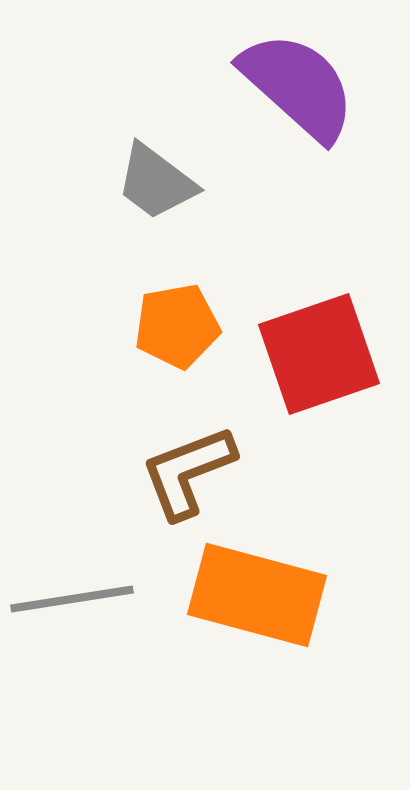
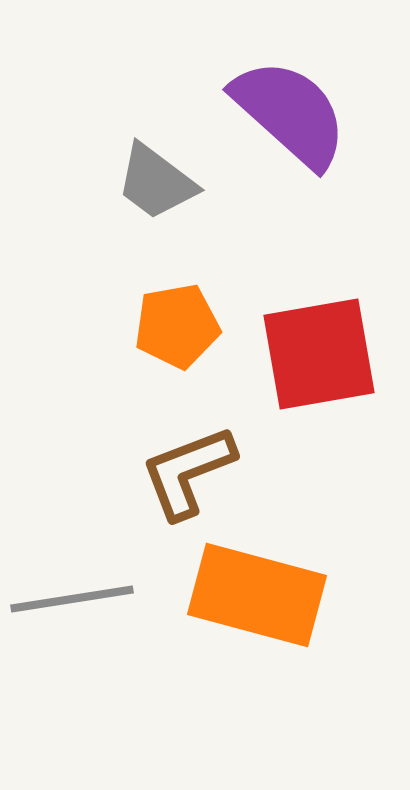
purple semicircle: moved 8 px left, 27 px down
red square: rotated 9 degrees clockwise
